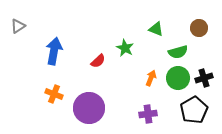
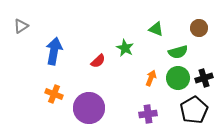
gray triangle: moved 3 px right
